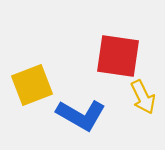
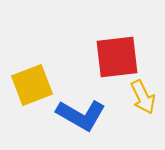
red square: moved 1 px left, 1 px down; rotated 15 degrees counterclockwise
